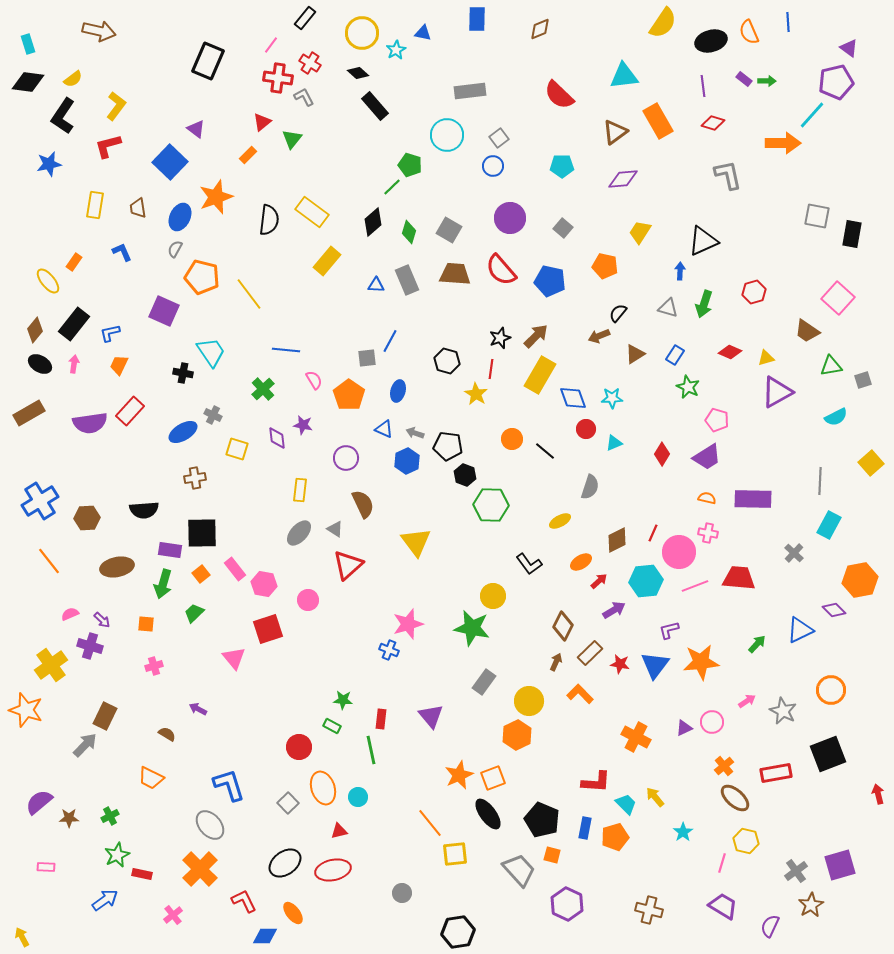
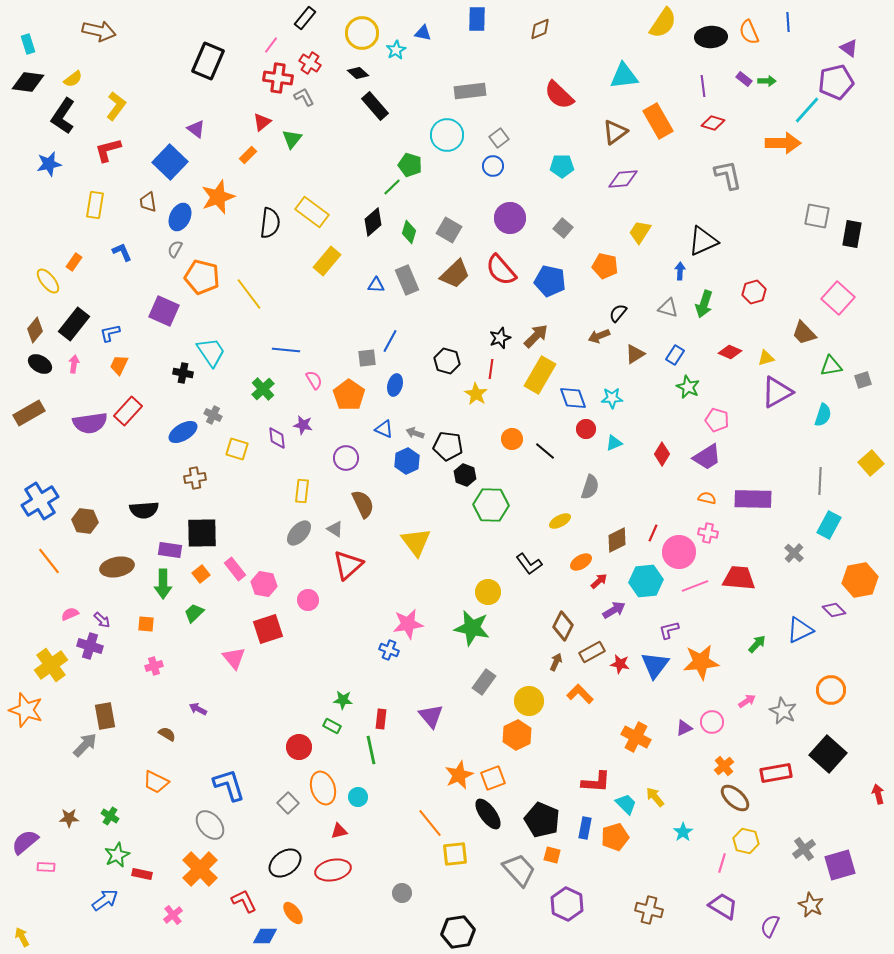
black ellipse at (711, 41): moved 4 px up; rotated 12 degrees clockwise
cyan line at (812, 115): moved 5 px left, 5 px up
red L-shape at (108, 146): moved 4 px down
orange star at (216, 197): moved 2 px right
brown trapezoid at (138, 208): moved 10 px right, 6 px up
black semicircle at (269, 220): moved 1 px right, 3 px down
brown trapezoid at (455, 274): rotated 132 degrees clockwise
brown trapezoid at (807, 331): moved 3 px left, 2 px down; rotated 12 degrees clockwise
blue ellipse at (398, 391): moved 3 px left, 6 px up
red rectangle at (130, 411): moved 2 px left
cyan semicircle at (836, 417): moved 13 px left, 2 px up; rotated 45 degrees counterclockwise
yellow rectangle at (300, 490): moved 2 px right, 1 px down
brown hexagon at (87, 518): moved 2 px left, 3 px down; rotated 10 degrees clockwise
green arrow at (163, 584): rotated 16 degrees counterclockwise
yellow circle at (493, 596): moved 5 px left, 4 px up
pink star at (408, 624): rotated 8 degrees clockwise
brown rectangle at (590, 653): moved 2 px right, 1 px up; rotated 15 degrees clockwise
brown rectangle at (105, 716): rotated 36 degrees counterclockwise
black square at (828, 754): rotated 27 degrees counterclockwise
orange trapezoid at (151, 778): moved 5 px right, 4 px down
purple semicircle at (39, 802): moved 14 px left, 40 px down
green cross at (110, 816): rotated 30 degrees counterclockwise
gray cross at (796, 871): moved 8 px right, 22 px up
brown star at (811, 905): rotated 15 degrees counterclockwise
